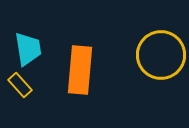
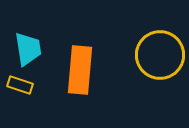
yellow circle: moved 1 px left
yellow rectangle: rotated 30 degrees counterclockwise
